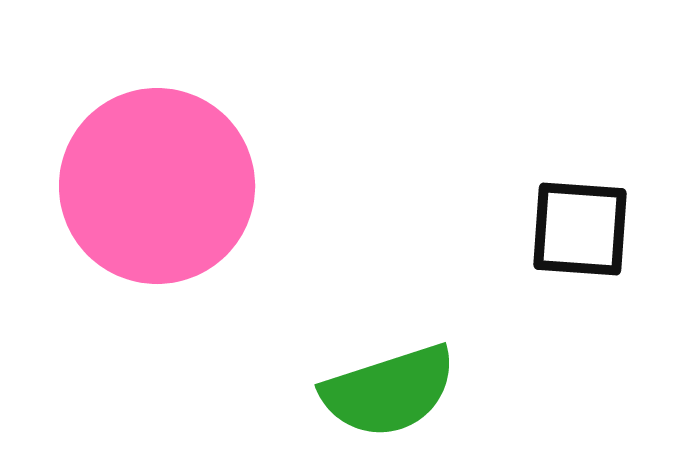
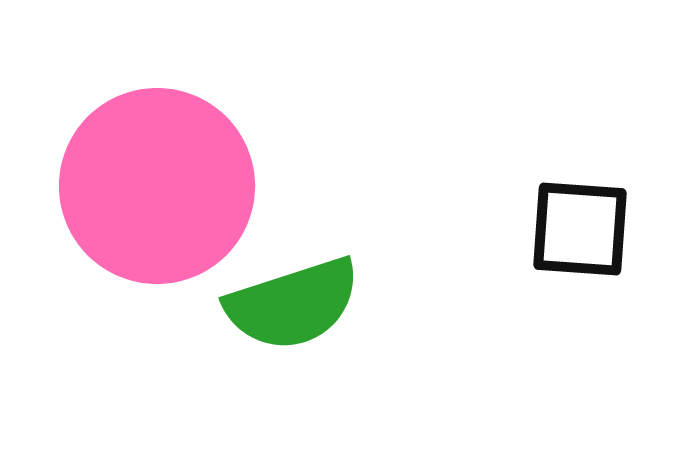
green semicircle: moved 96 px left, 87 px up
